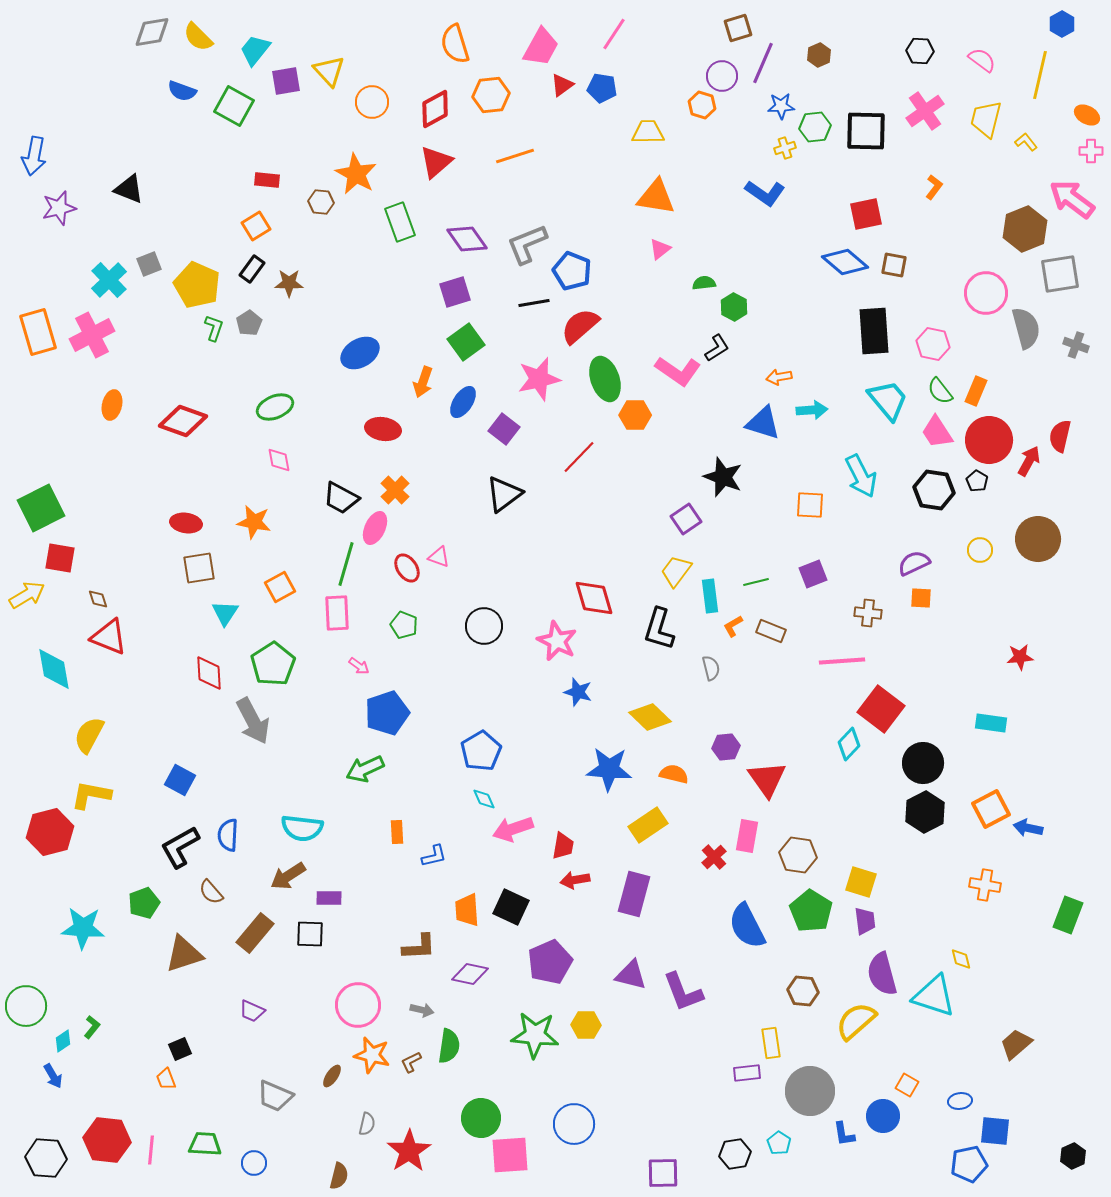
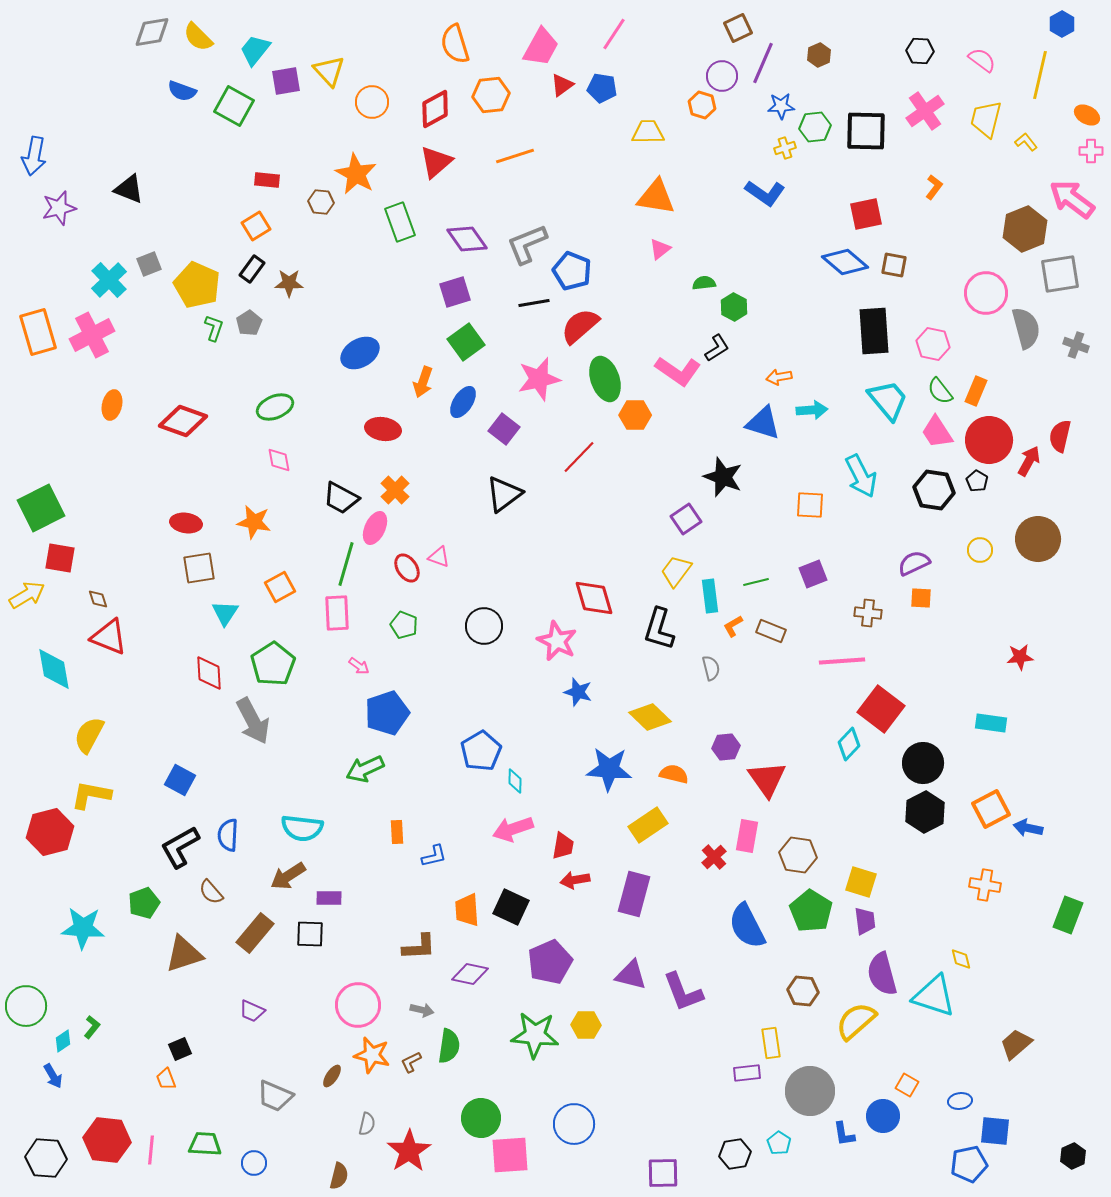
brown square at (738, 28): rotated 8 degrees counterclockwise
cyan diamond at (484, 799): moved 31 px right, 18 px up; rotated 25 degrees clockwise
